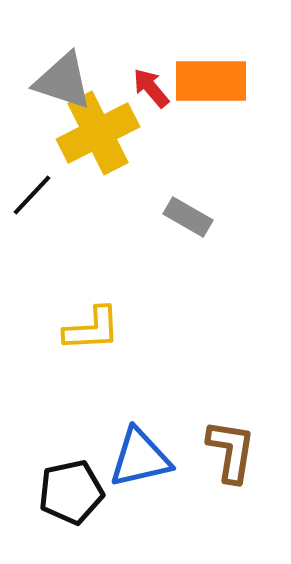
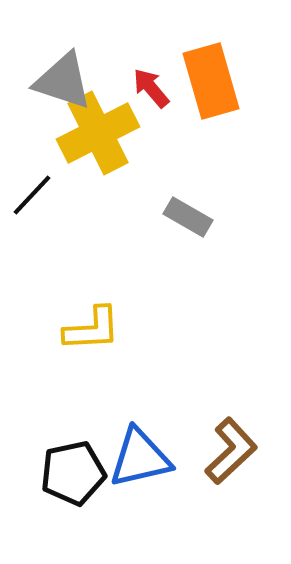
orange rectangle: rotated 74 degrees clockwise
brown L-shape: rotated 38 degrees clockwise
black pentagon: moved 2 px right, 19 px up
